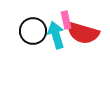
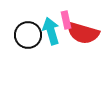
black circle: moved 5 px left, 4 px down
cyan arrow: moved 5 px left, 4 px up
